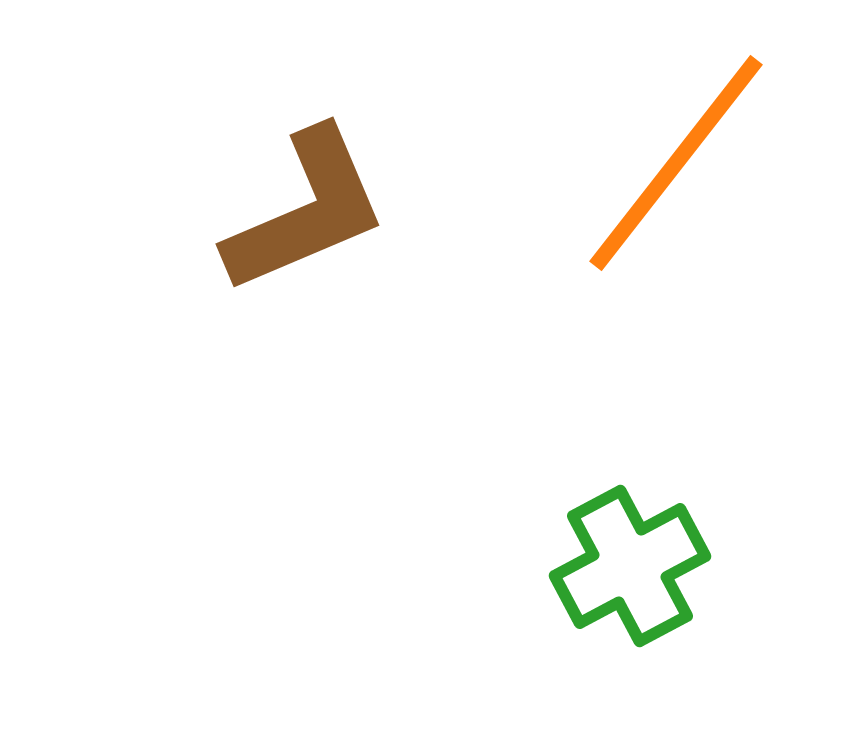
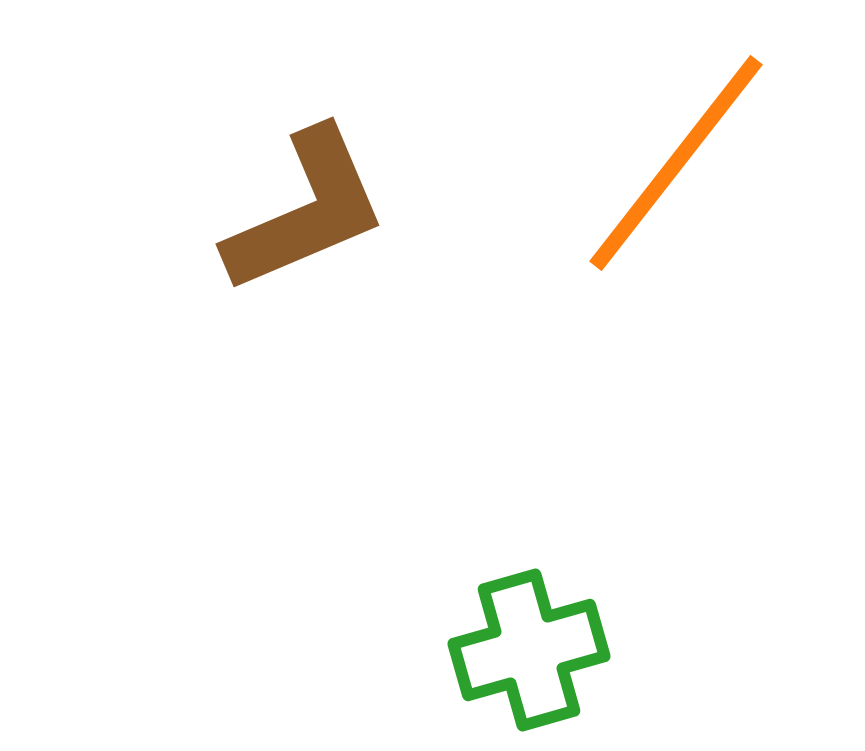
green cross: moved 101 px left, 84 px down; rotated 12 degrees clockwise
